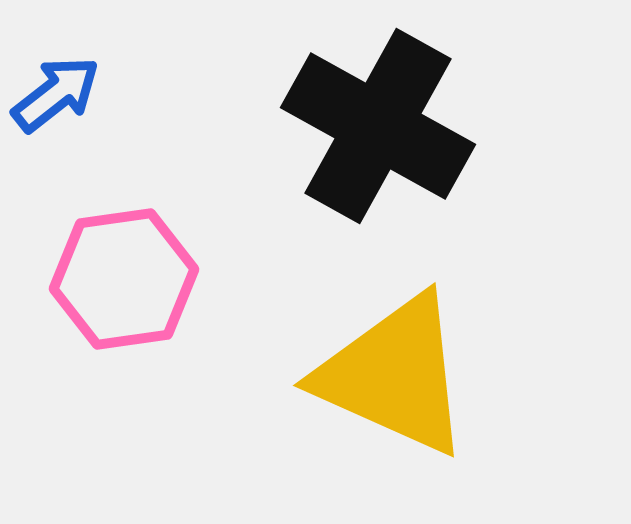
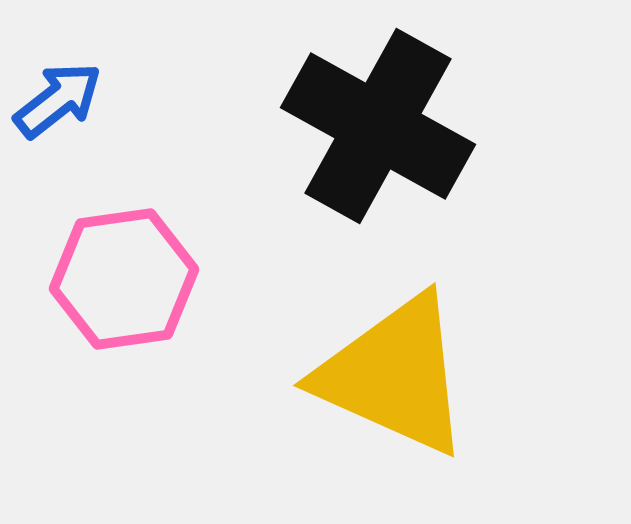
blue arrow: moved 2 px right, 6 px down
